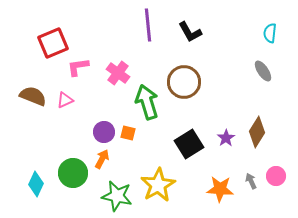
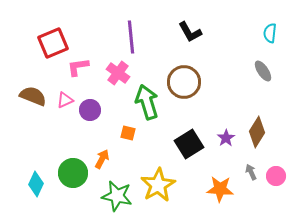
purple line: moved 17 px left, 12 px down
purple circle: moved 14 px left, 22 px up
gray arrow: moved 9 px up
